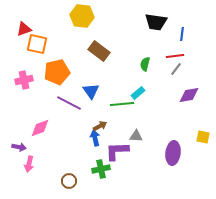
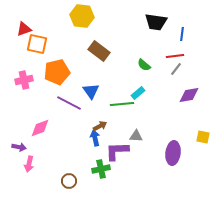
green semicircle: moved 1 px left, 1 px down; rotated 64 degrees counterclockwise
